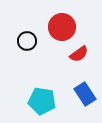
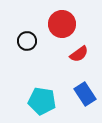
red circle: moved 3 px up
